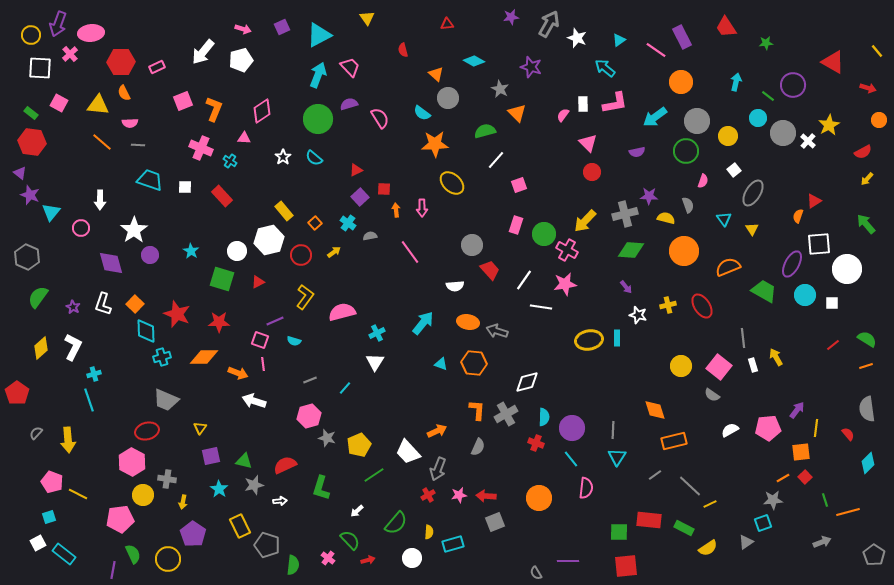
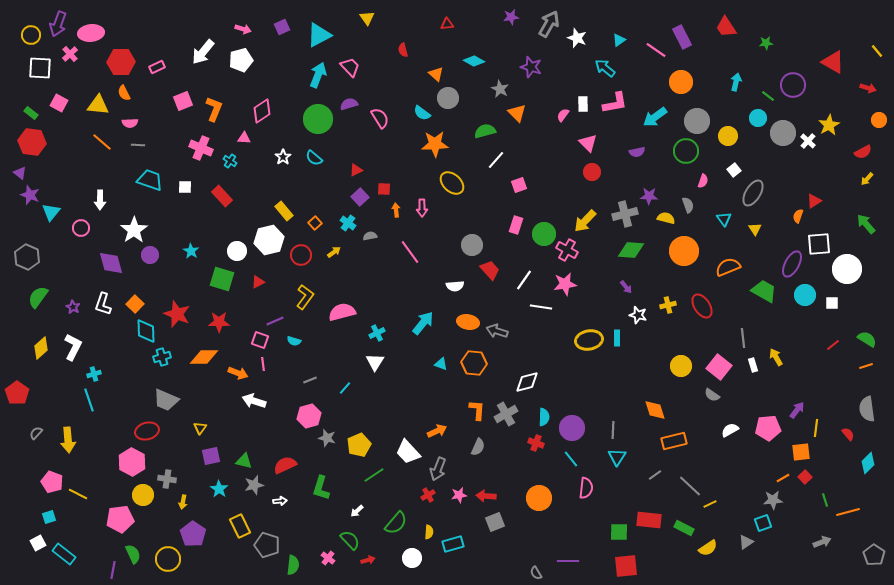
yellow triangle at (752, 229): moved 3 px right
